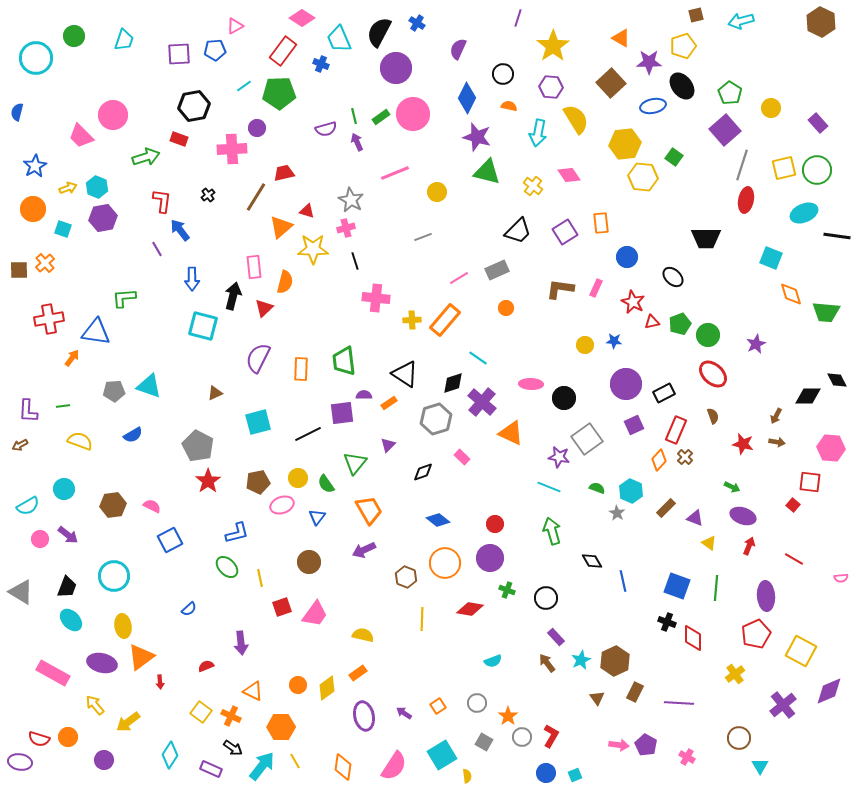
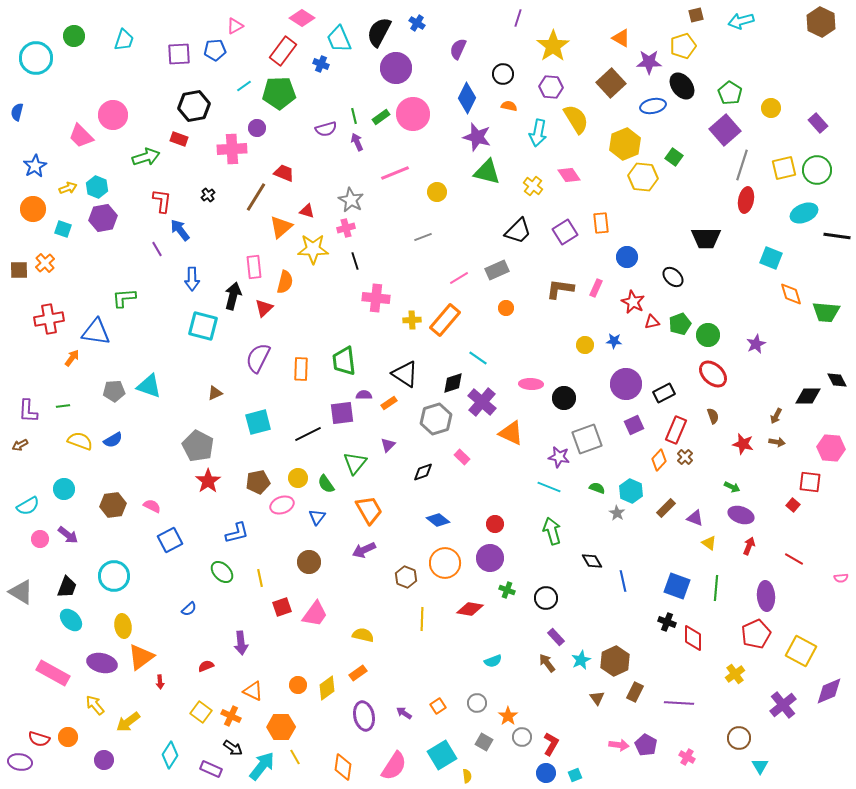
yellow hexagon at (625, 144): rotated 16 degrees counterclockwise
red trapezoid at (284, 173): rotated 35 degrees clockwise
blue semicircle at (133, 435): moved 20 px left, 5 px down
gray square at (587, 439): rotated 16 degrees clockwise
purple ellipse at (743, 516): moved 2 px left, 1 px up
green ellipse at (227, 567): moved 5 px left, 5 px down
red L-shape at (551, 736): moved 8 px down
yellow line at (295, 761): moved 4 px up
